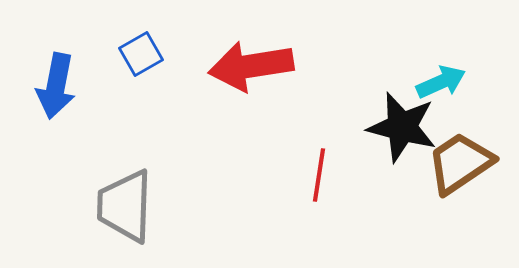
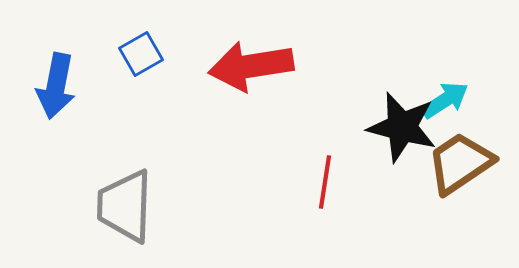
cyan arrow: moved 4 px right, 18 px down; rotated 9 degrees counterclockwise
red line: moved 6 px right, 7 px down
